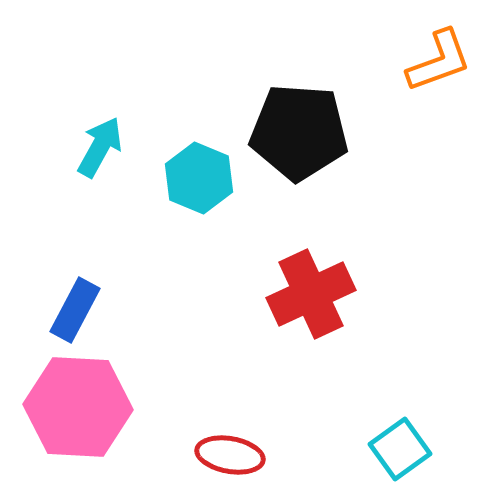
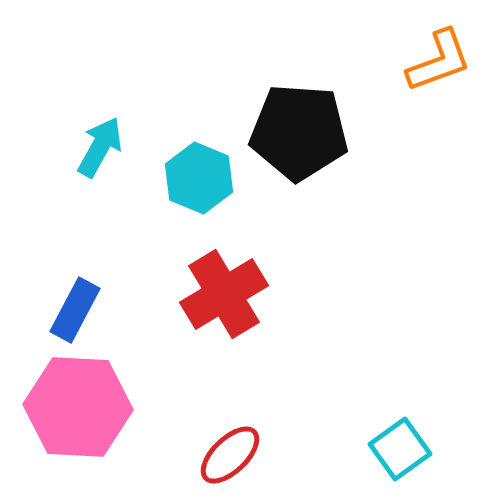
red cross: moved 87 px left; rotated 6 degrees counterclockwise
red ellipse: rotated 54 degrees counterclockwise
